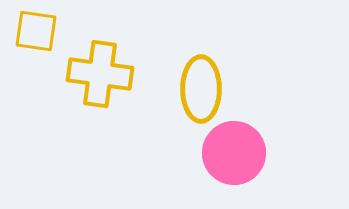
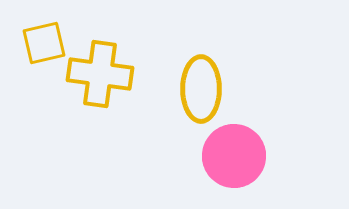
yellow square: moved 8 px right, 12 px down; rotated 21 degrees counterclockwise
pink circle: moved 3 px down
